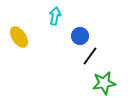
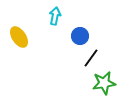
black line: moved 1 px right, 2 px down
